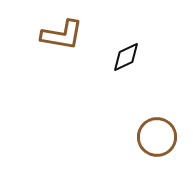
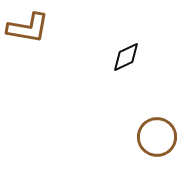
brown L-shape: moved 34 px left, 7 px up
